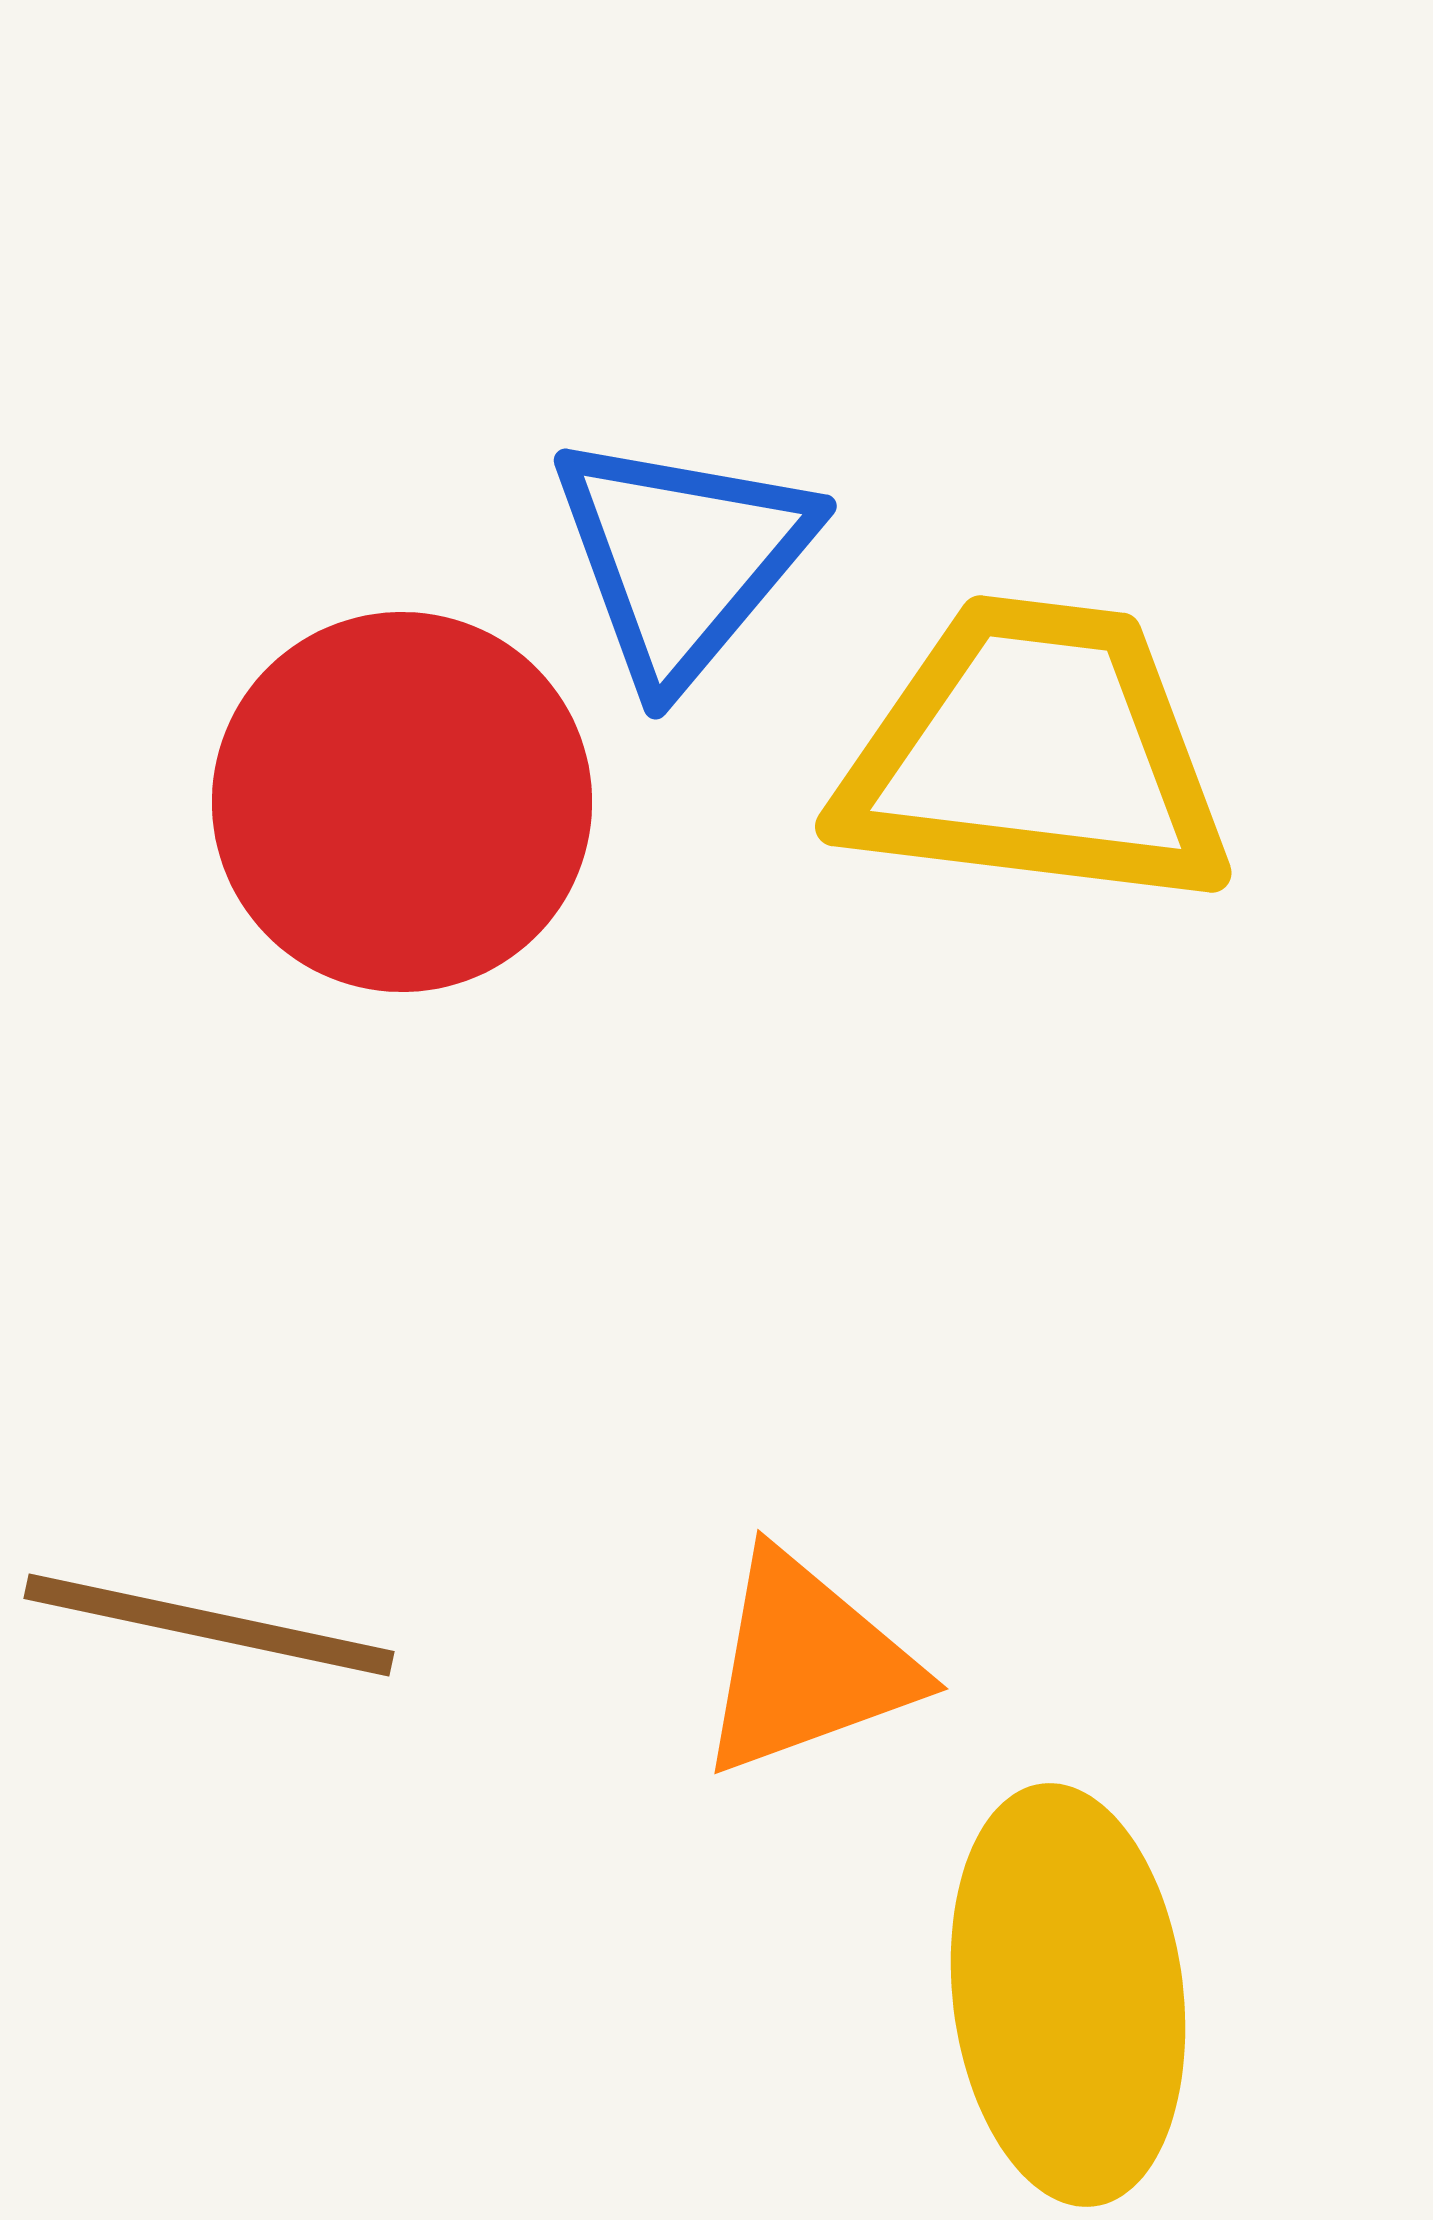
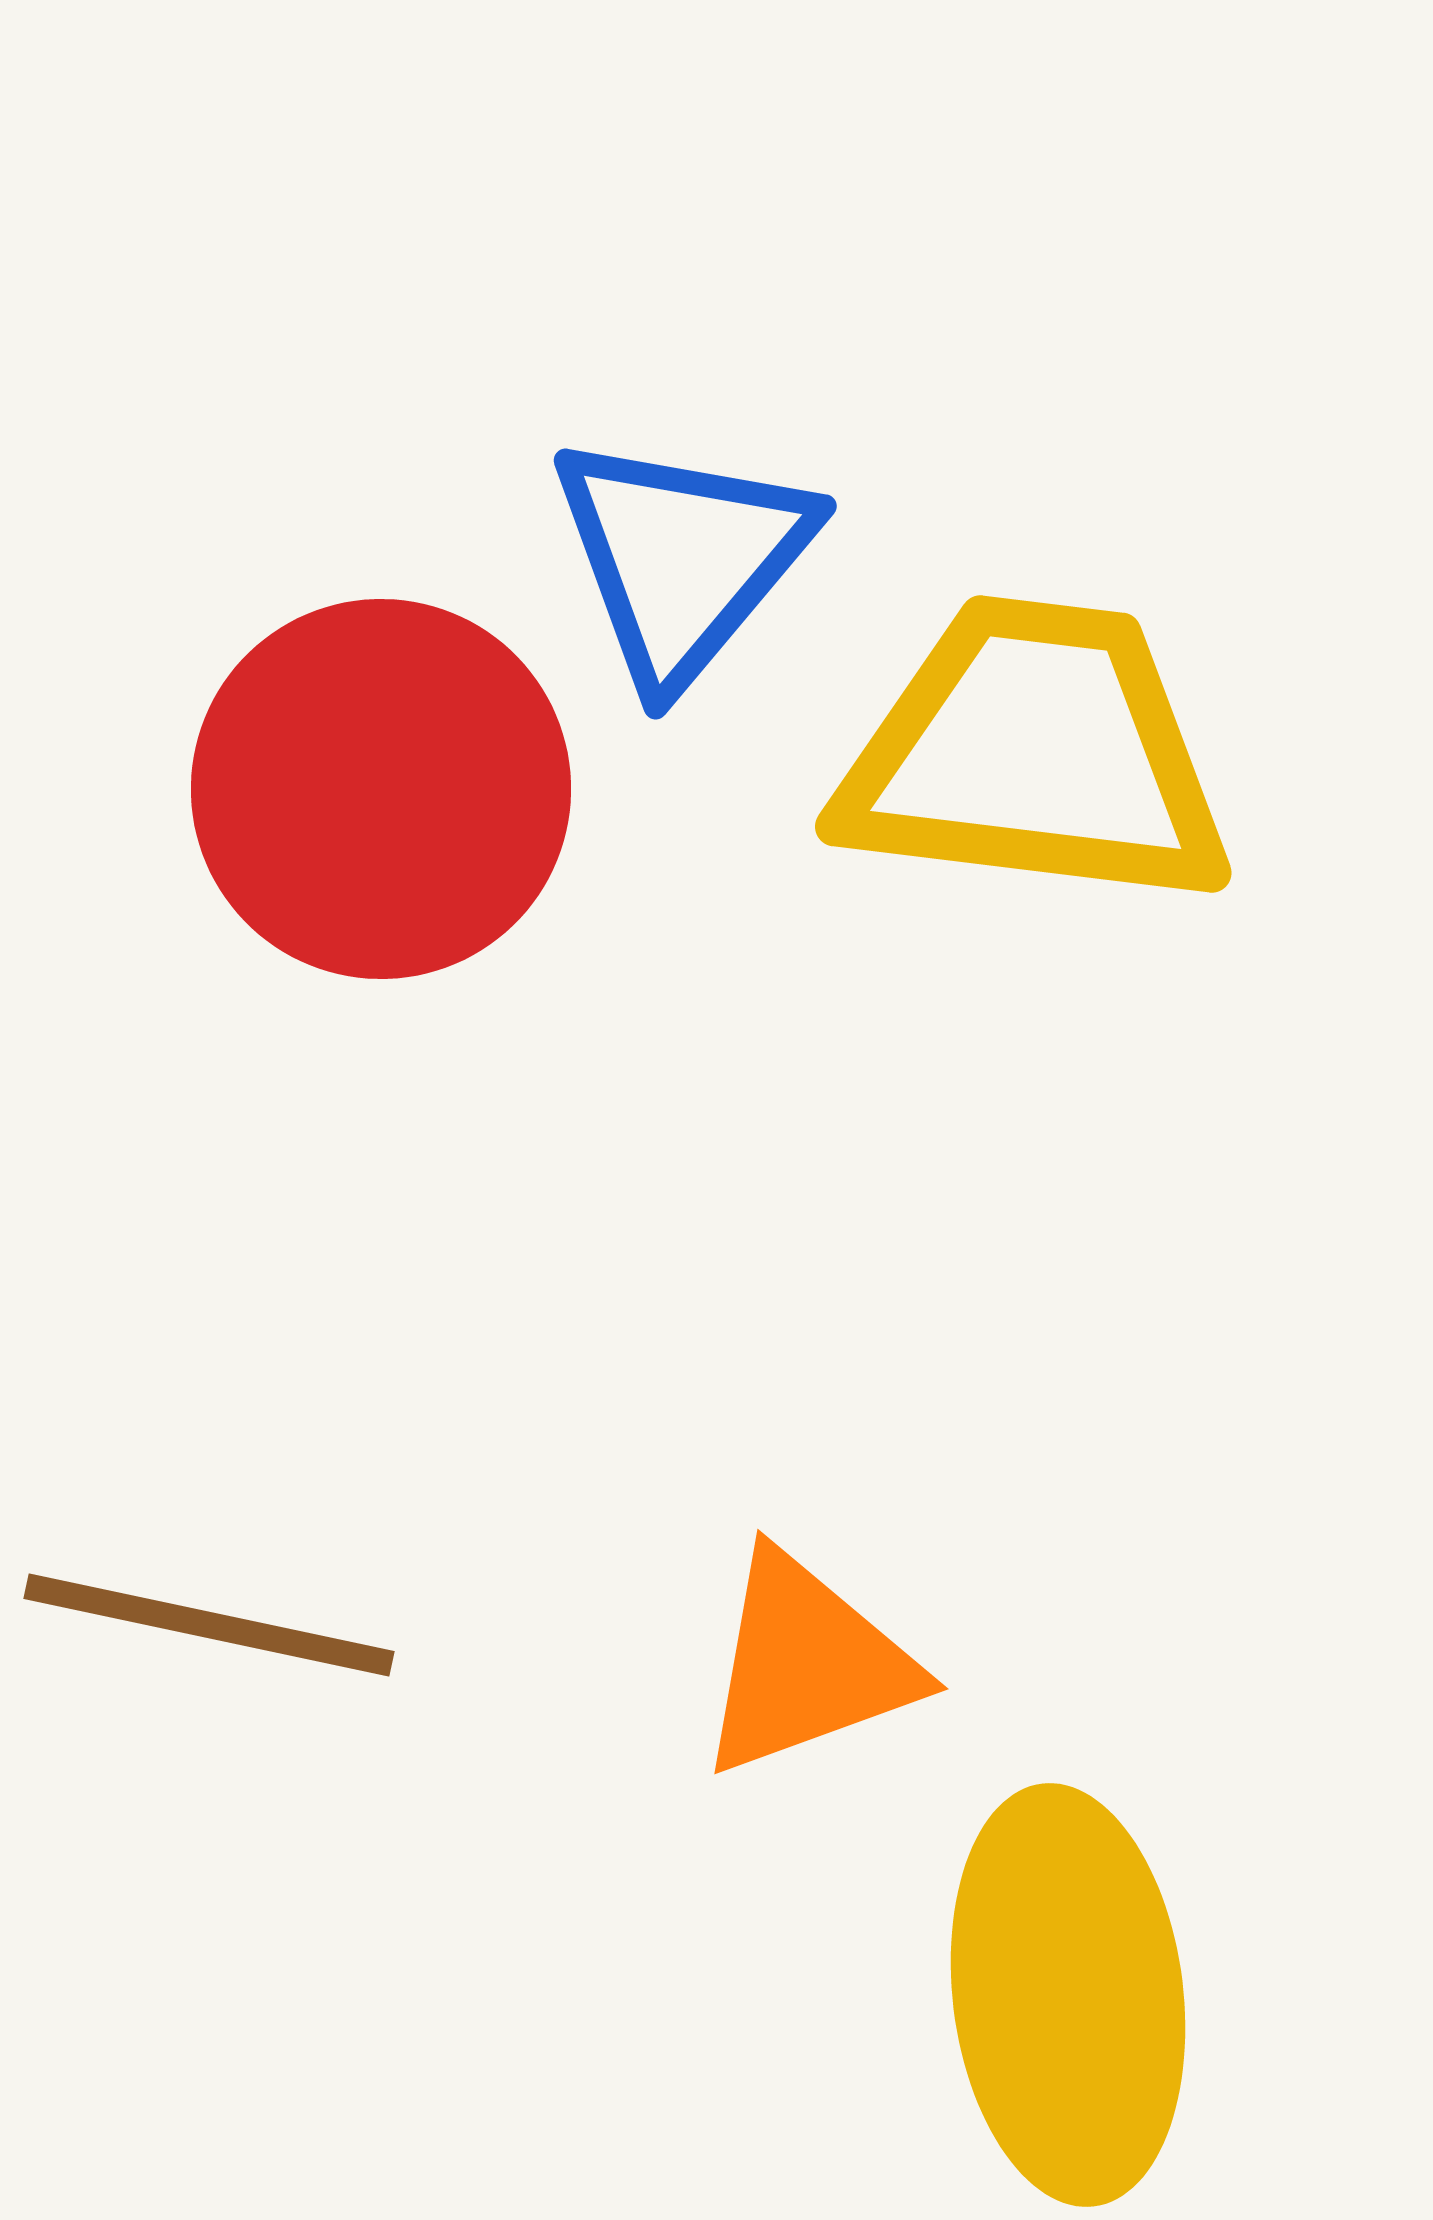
red circle: moved 21 px left, 13 px up
